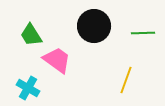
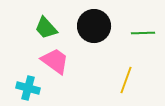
green trapezoid: moved 15 px right, 7 px up; rotated 10 degrees counterclockwise
pink trapezoid: moved 2 px left, 1 px down
cyan cross: rotated 15 degrees counterclockwise
